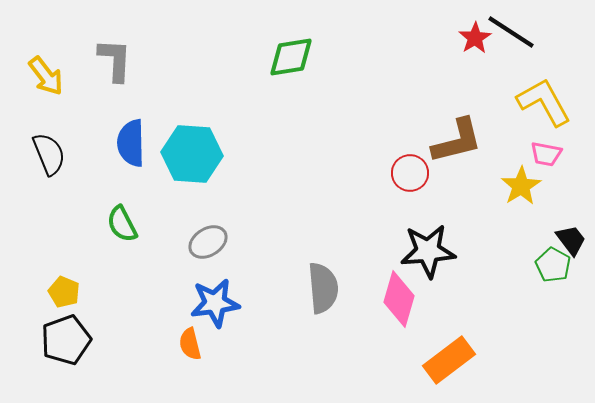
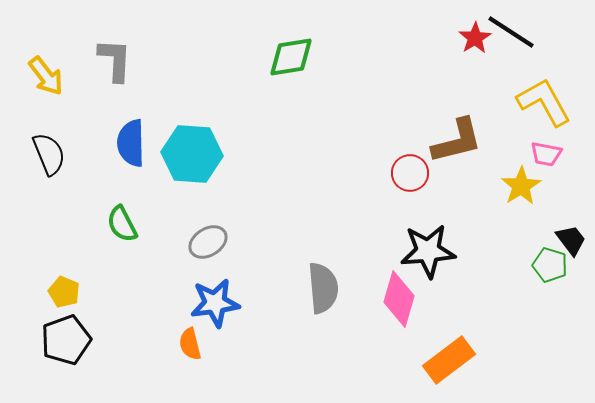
green pentagon: moved 3 px left; rotated 12 degrees counterclockwise
